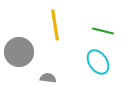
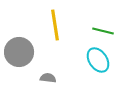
cyan ellipse: moved 2 px up
